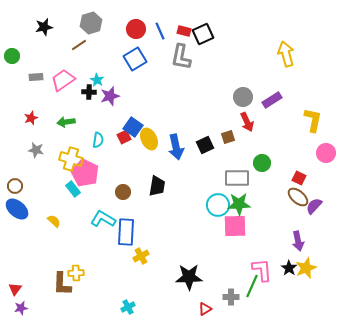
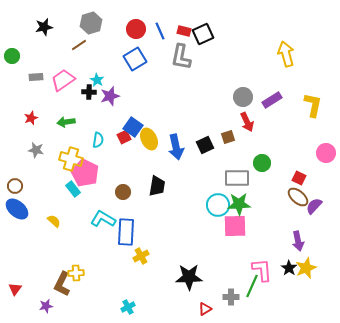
yellow L-shape at (313, 120): moved 15 px up
brown L-shape at (62, 284): rotated 25 degrees clockwise
purple star at (21, 308): moved 25 px right, 2 px up
